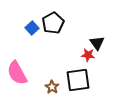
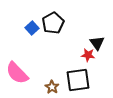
pink semicircle: rotated 15 degrees counterclockwise
